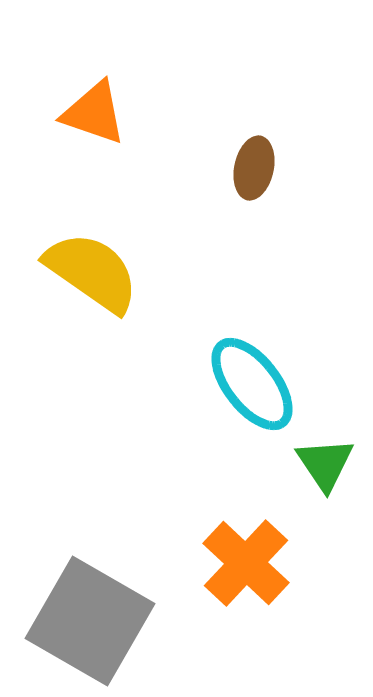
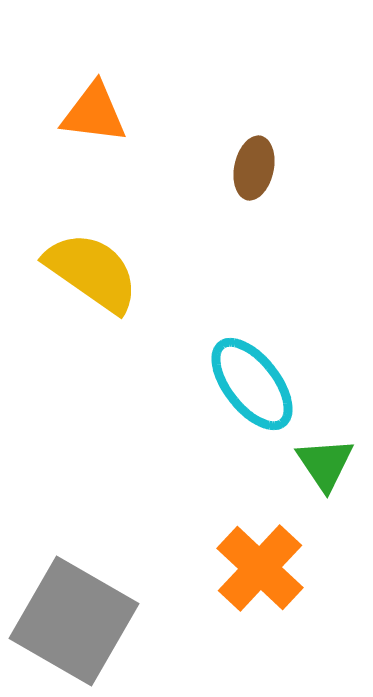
orange triangle: rotated 12 degrees counterclockwise
orange cross: moved 14 px right, 5 px down
gray square: moved 16 px left
